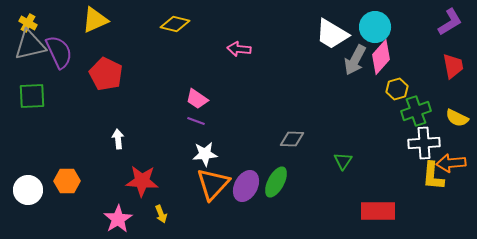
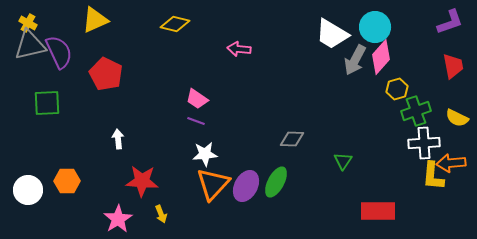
purple L-shape: rotated 12 degrees clockwise
green square: moved 15 px right, 7 px down
